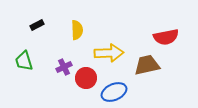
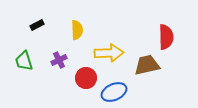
red semicircle: rotated 80 degrees counterclockwise
purple cross: moved 5 px left, 7 px up
